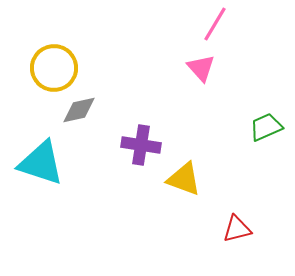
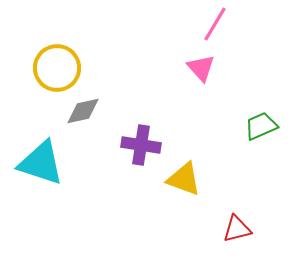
yellow circle: moved 3 px right
gray diamond: moved 4 px right, 1 px down
green trapezoid: moved 5 px left, 1 px up
